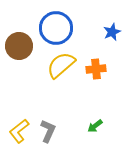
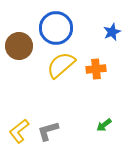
green arrow: moved 9 px right, 1 px up
gray L-shape: rotated 130 degrees counterclockwise
